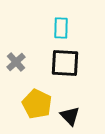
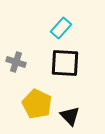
cyan rectangle: rotated 40 degrees clockwise
gray cross: rotated 30 degrees counterclockwise
